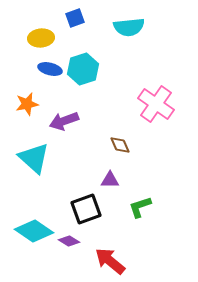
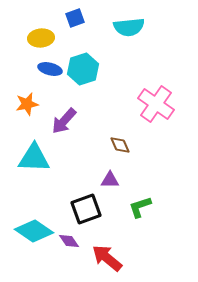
purple arrow: rotated 28 degrees counterclockwise
cyan triangle: rotated 40 degrees counterclockwise
purple diamond: rotated 25 degrees clockwise
red arrow: moved 3 px left, 3 px up
